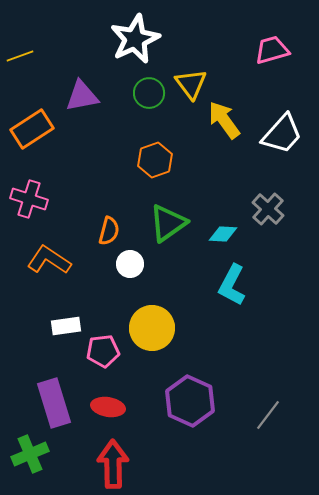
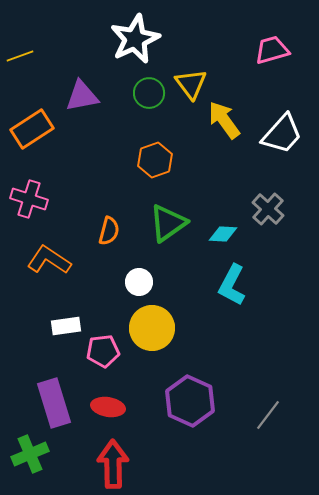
white circle: moved 9 px right, 18 px down
